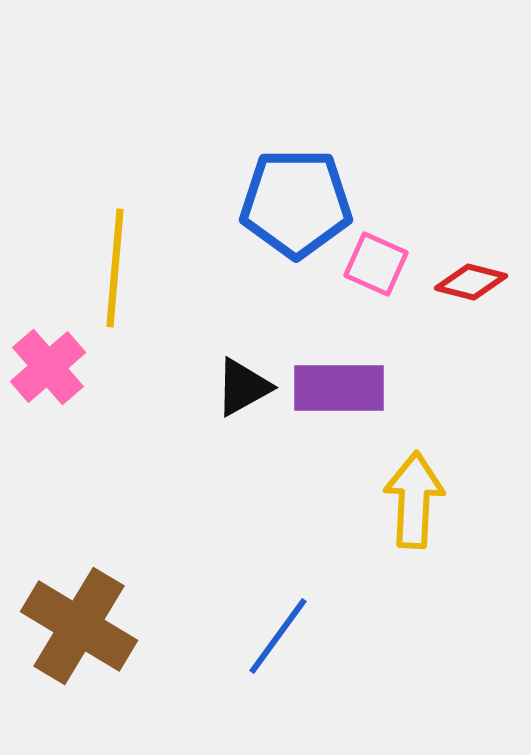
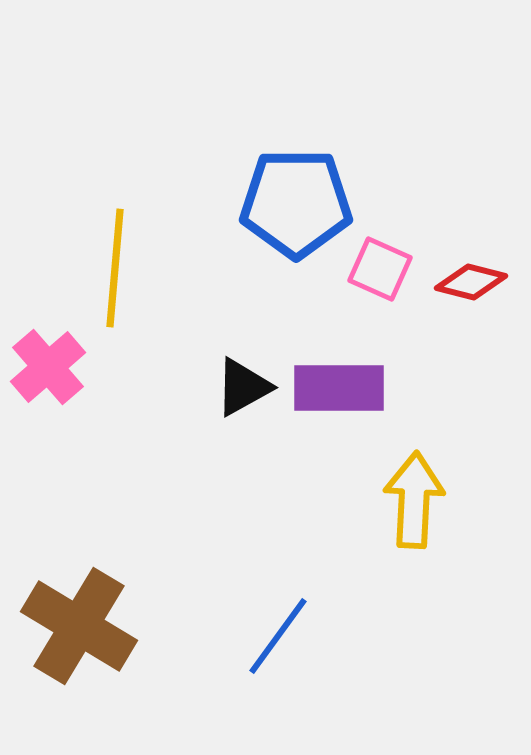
pink square: moved 4 px right, 5 px down
